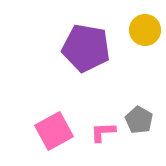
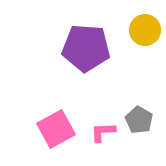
purple pentagon: rotated 6 degrees counterclockwise
pink square: moved 2 px right, 2 px up
